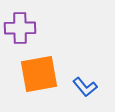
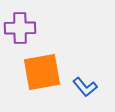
orange square: moved 3 px right, 2 px up
